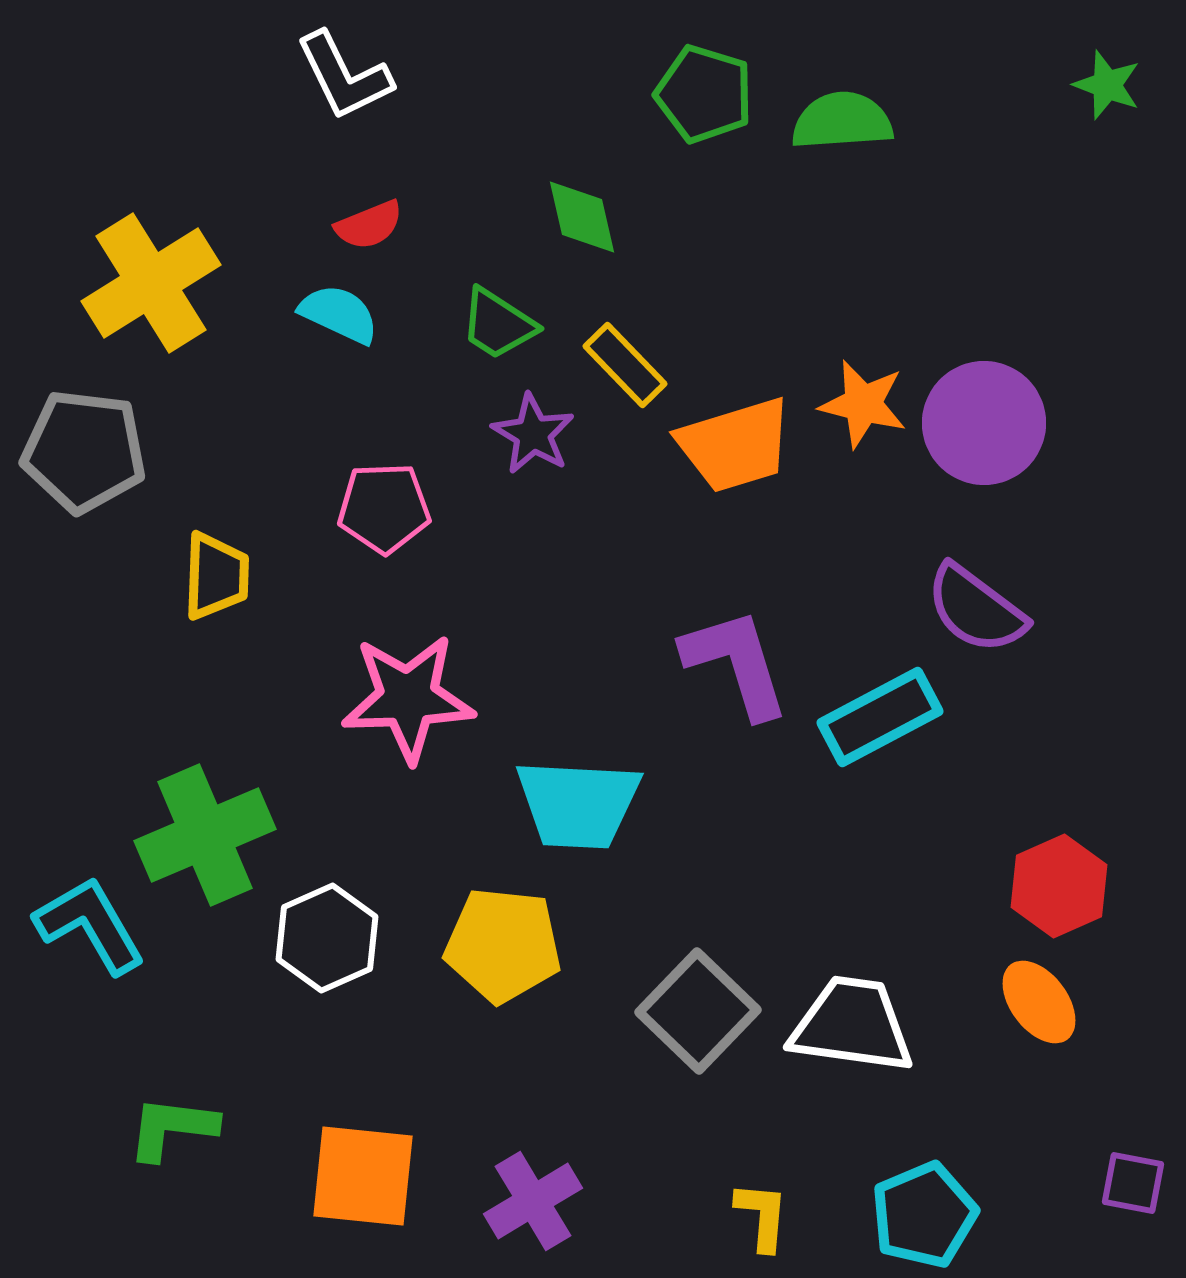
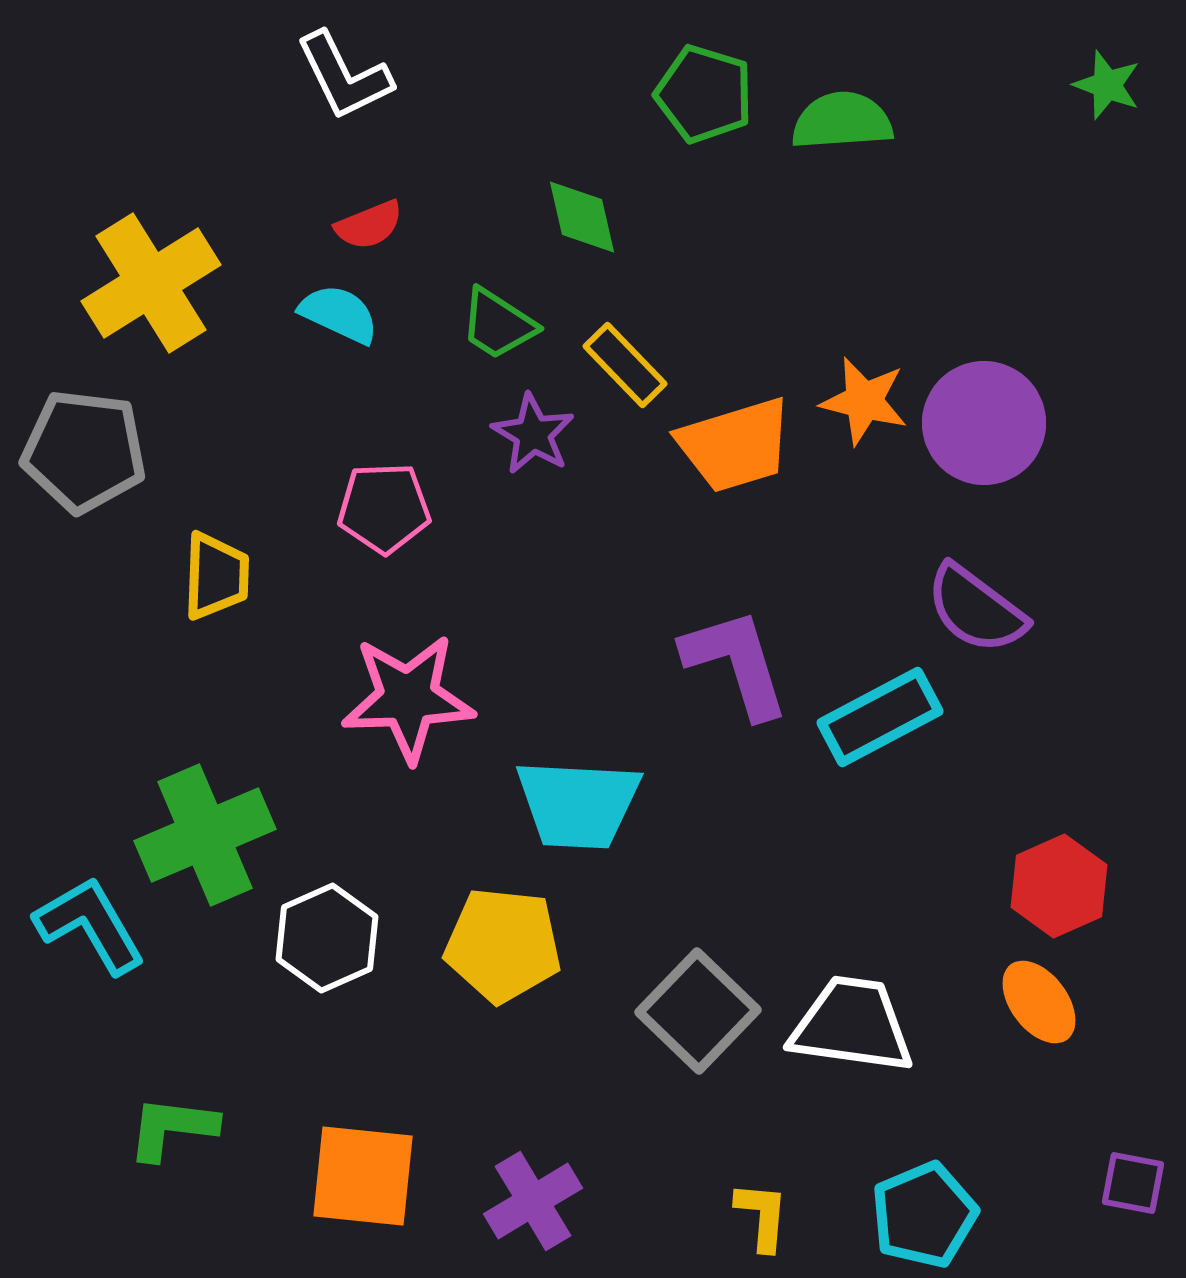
orange star: moved 1 px right, 3 px up
